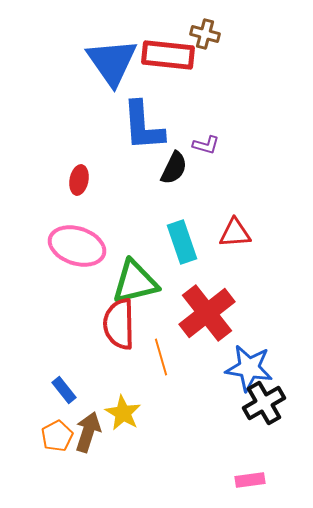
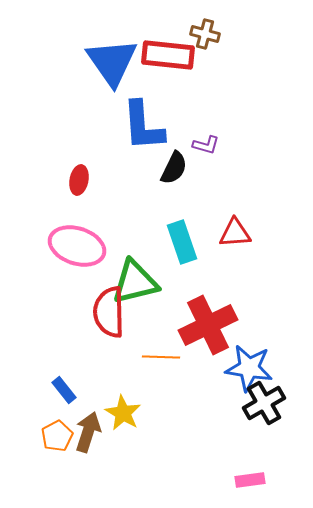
red cross: moved 1 px right, 12 px down; rotated 12 degrees clockwise
red semicircle: moved 10 px left, 12 px up
orange line: rotated 72 degrees counterclockwise
